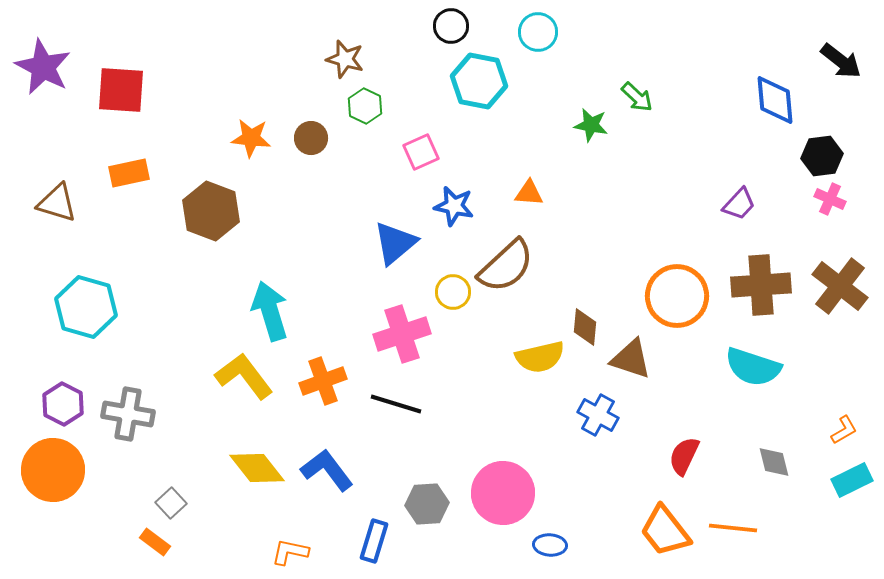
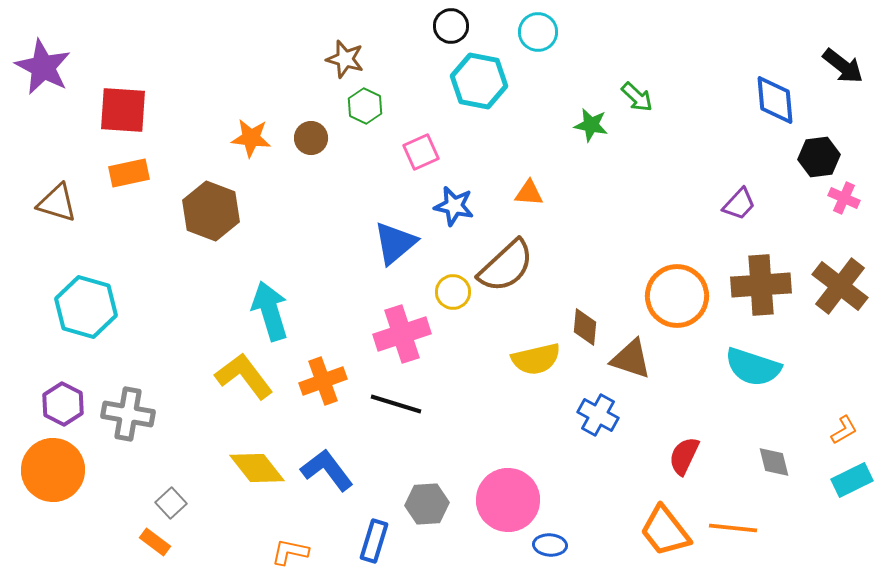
black arrow at (841, 61): moved 2 px right, 5 px down
red square at (121, 90): moved 2 px right, 20 px down
black hexagon at (822, 156): moved 3 px left, 1 px down
pink cross at (830, 199): moved 14 px right, 1 px up
yellow semicircle at (540, 357): moved 4 px left, 2 px down
pink circle at (503, 493): moved 5 px right, 7 px down
